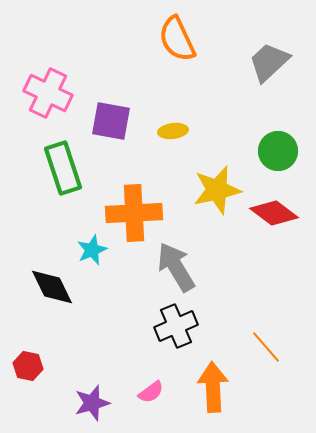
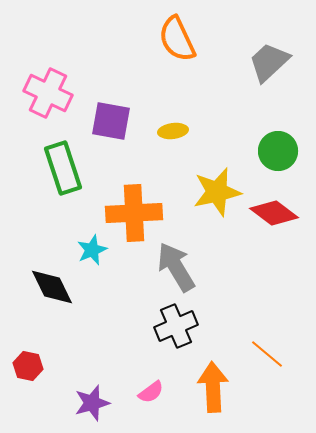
yellow star: moved 2 px down
orange line: moved 1 px right, 7 px down; rotated 9 degrees counterclockwise
